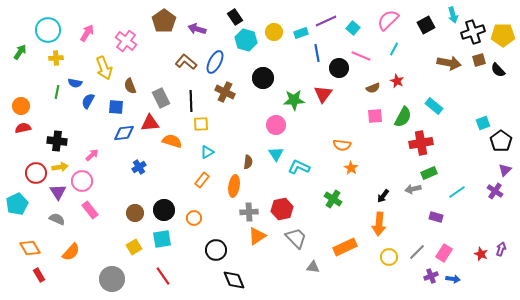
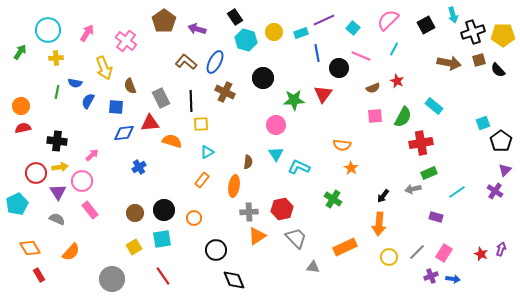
purple line at (326, 21): moved 2 px left, 1 px up
